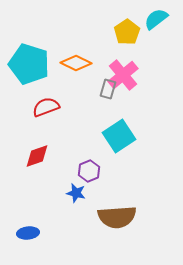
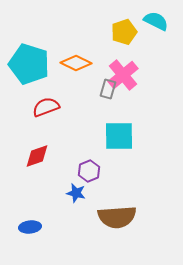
cyan semicircle: moved 2 px down; rotated 65 degrees clockwise
yellow pentagon: moved 3 px left; rotated 15 degrees clockwise
cyan square: rotated 32 degrees clockwise
blue ellipse: moved 2 px right, 6 px up
